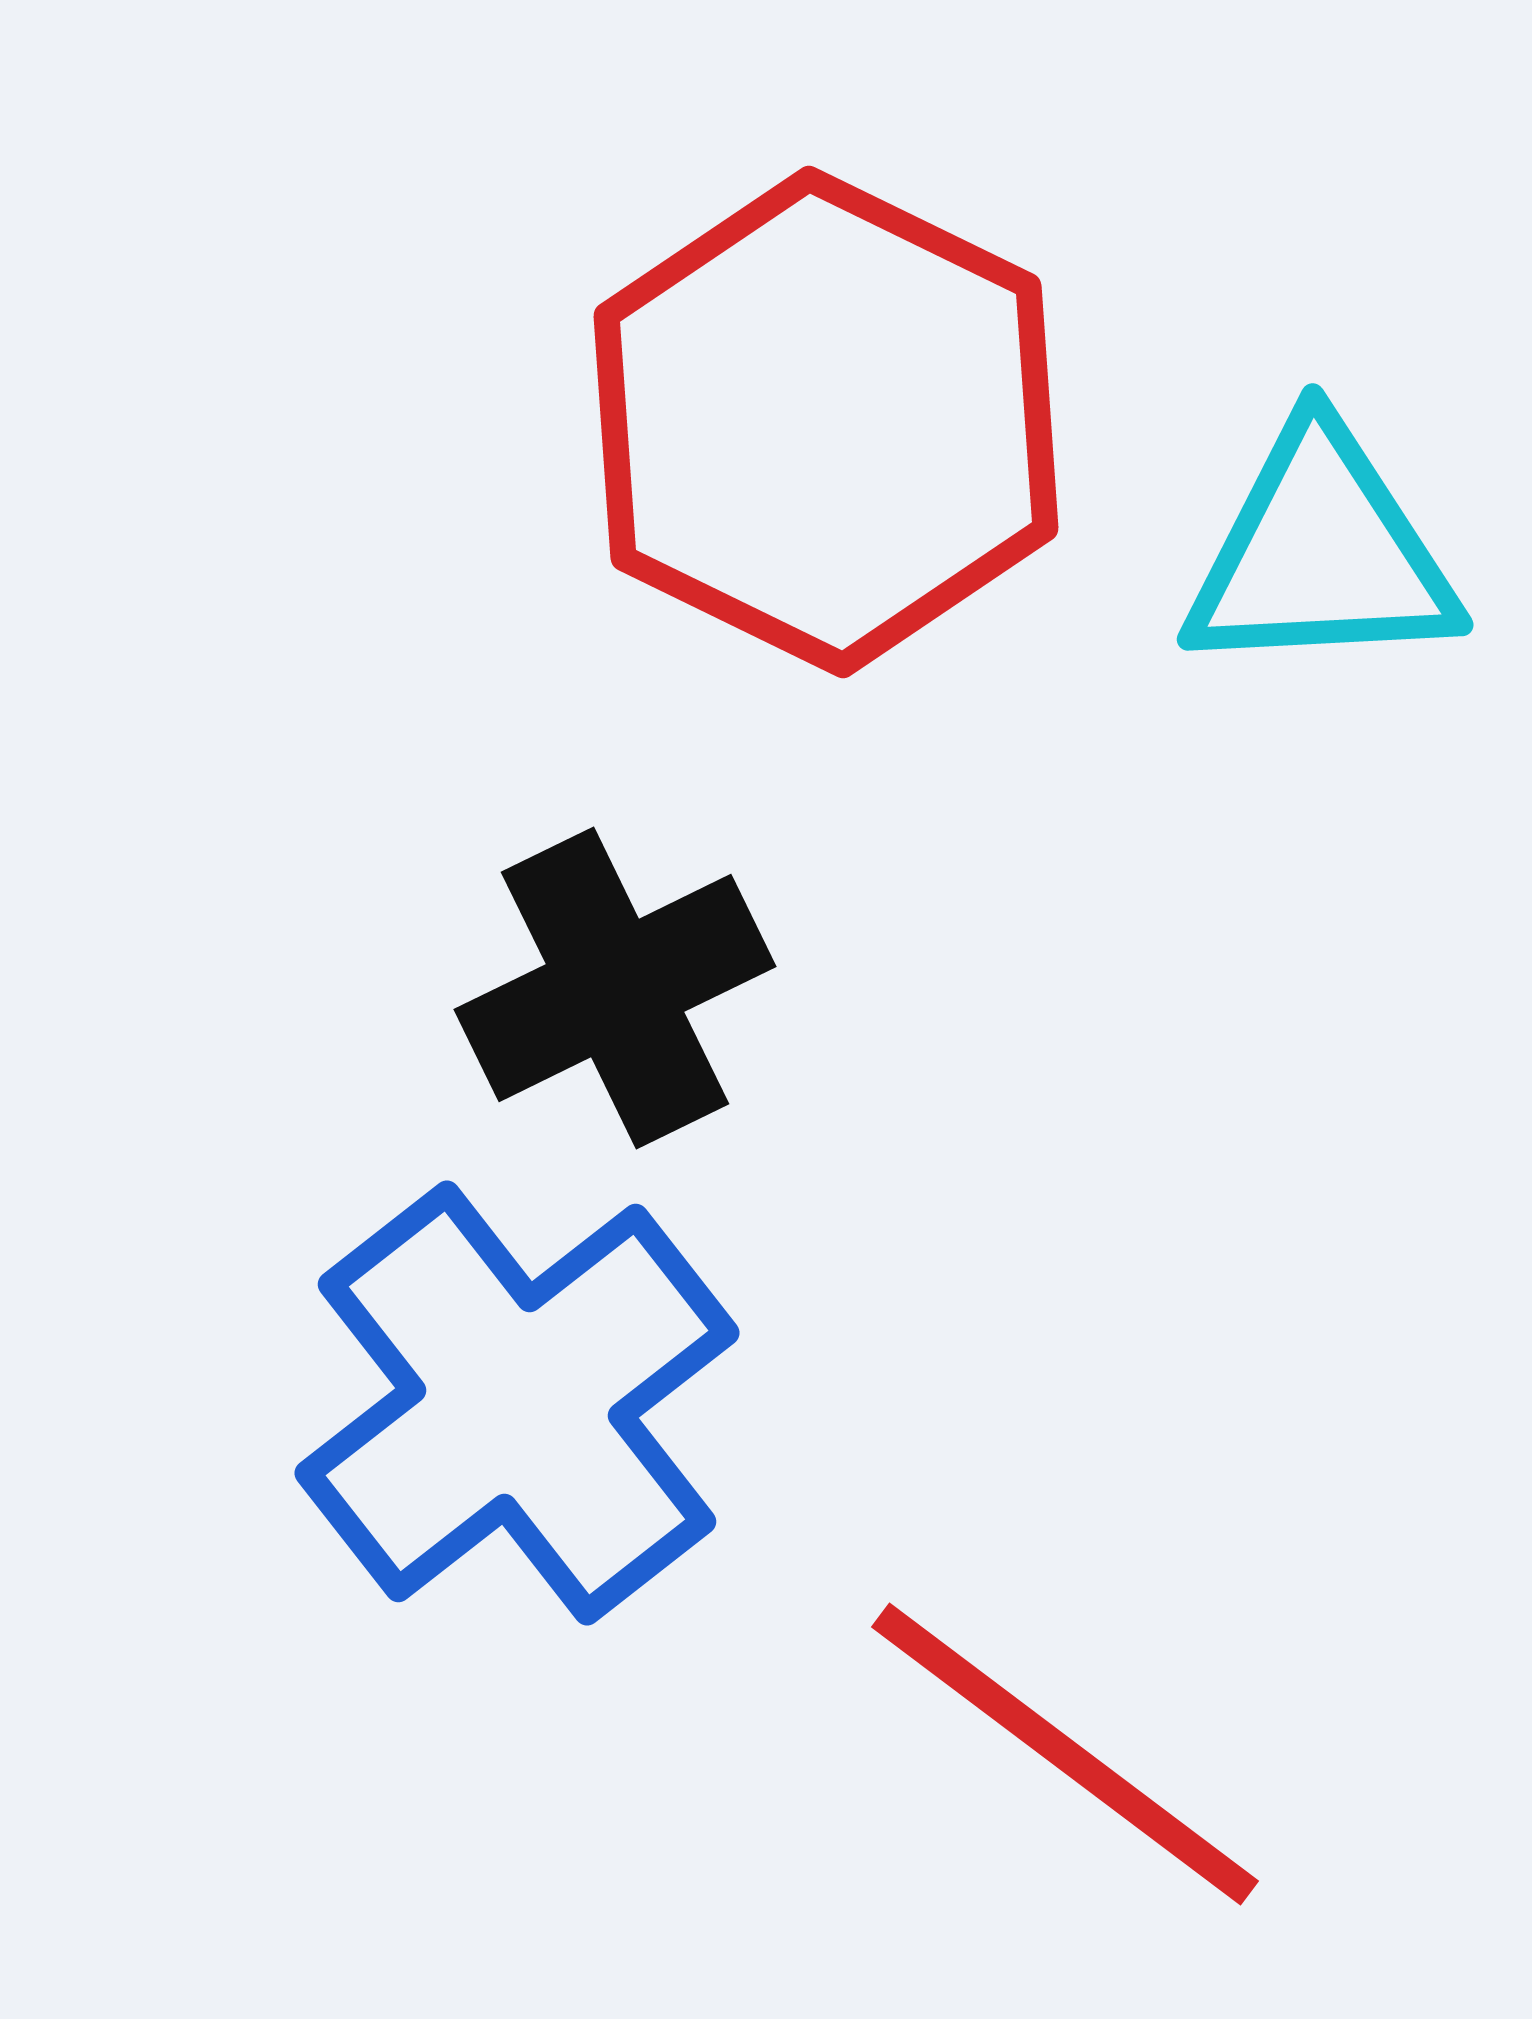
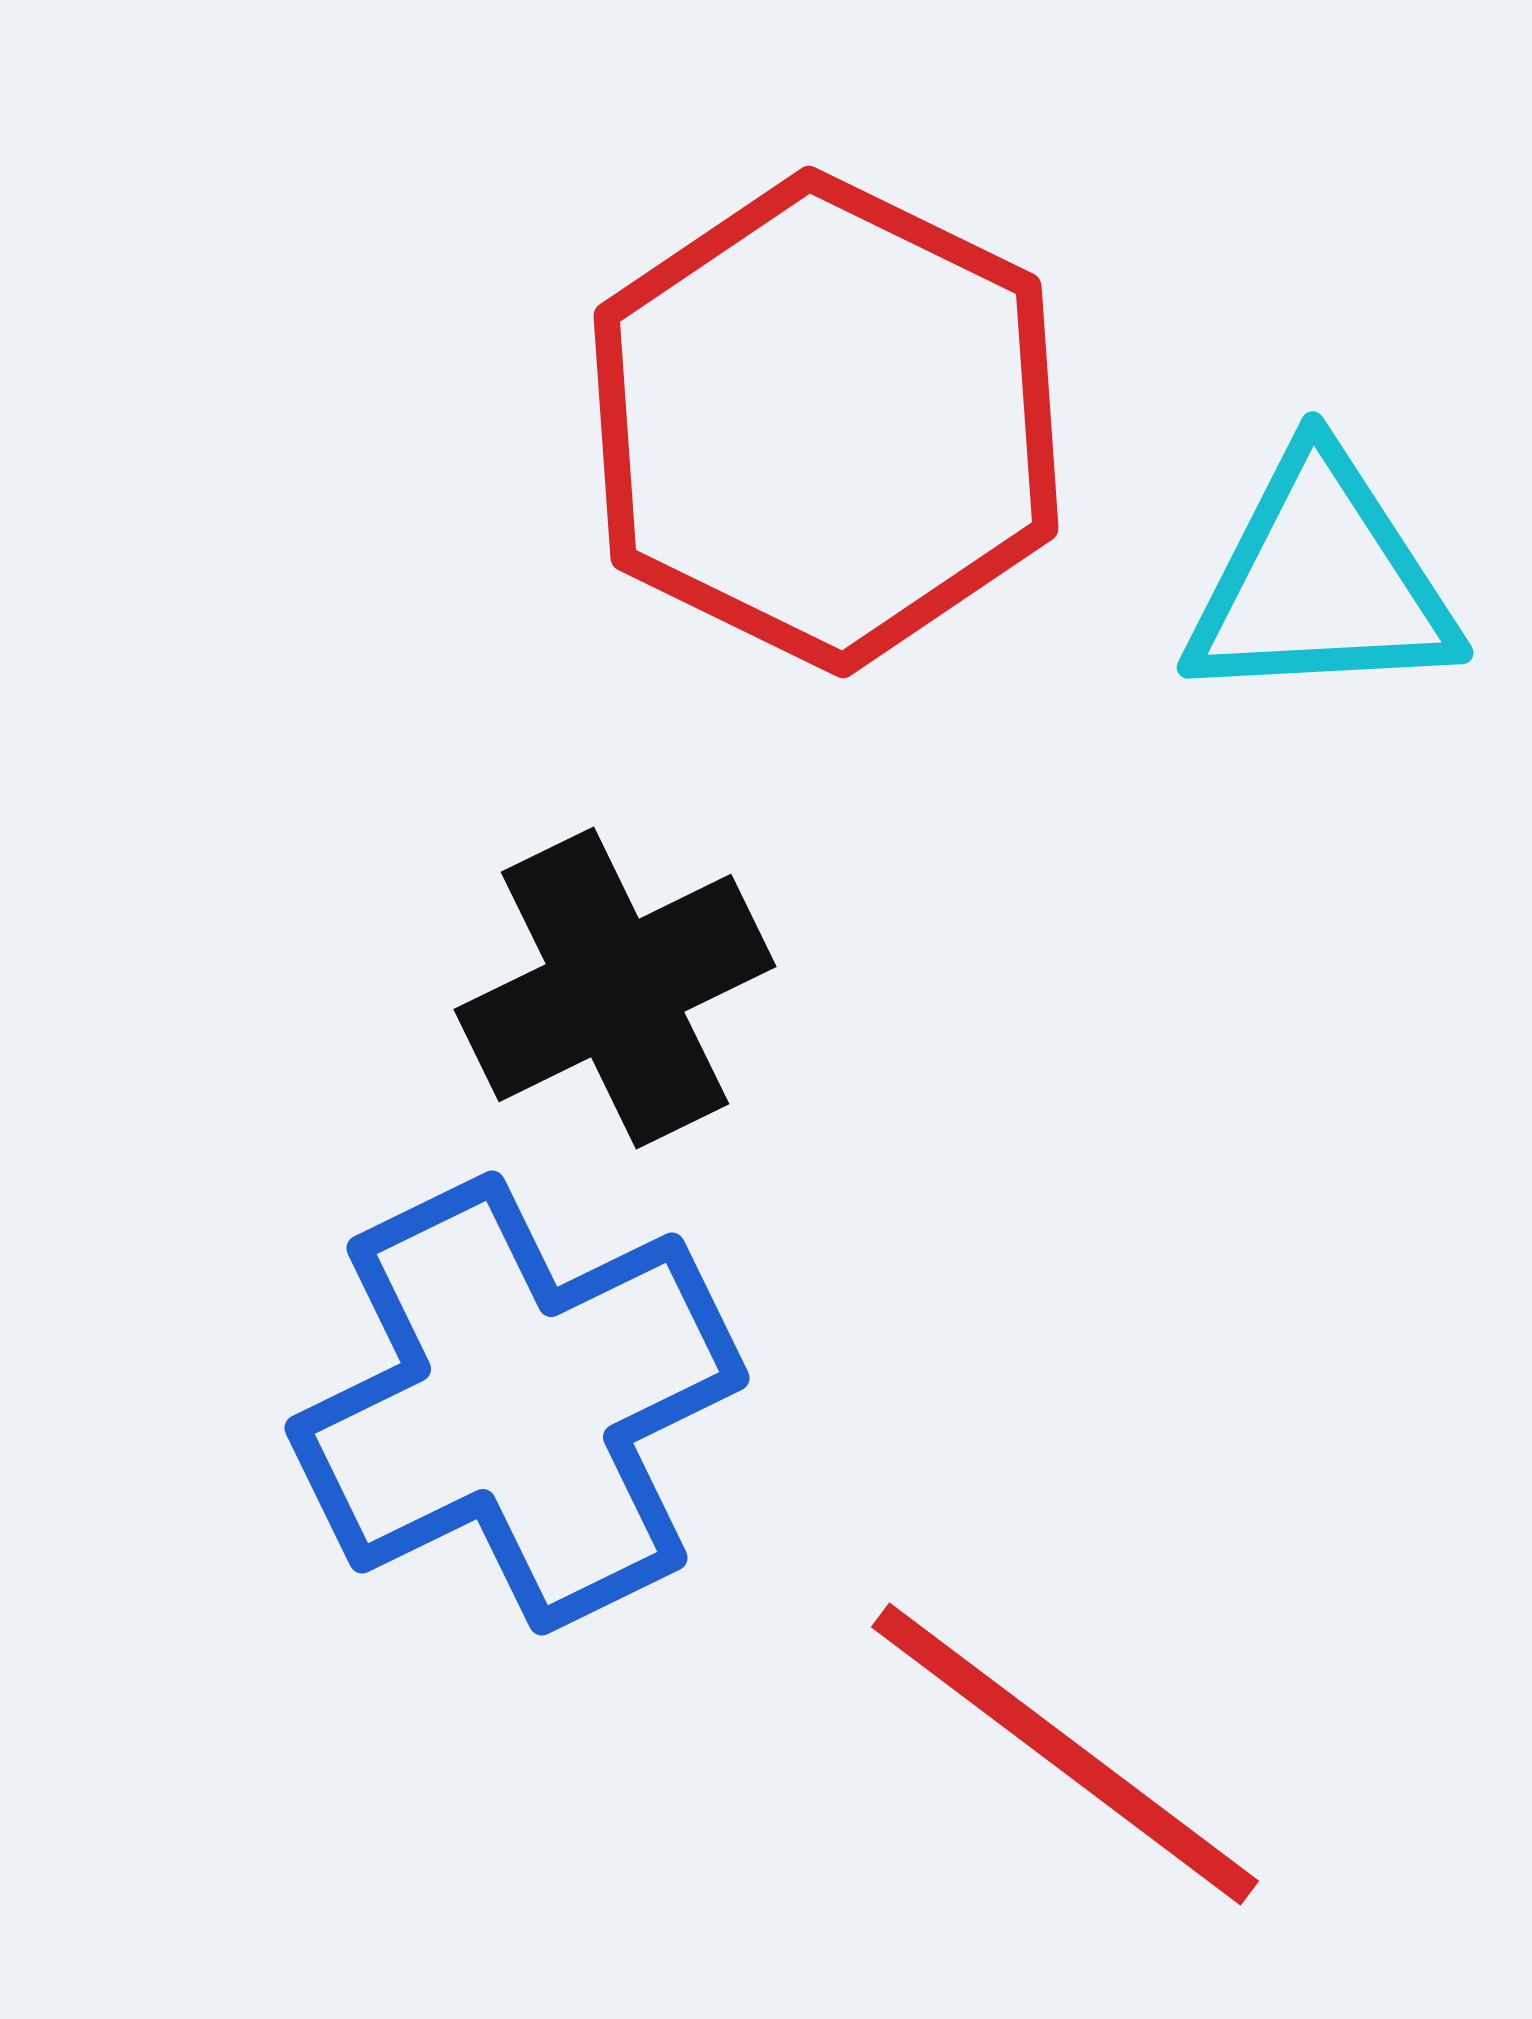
cyan triangle: moved 28 px down
blue cross: rotated 12 degrees clockwise
